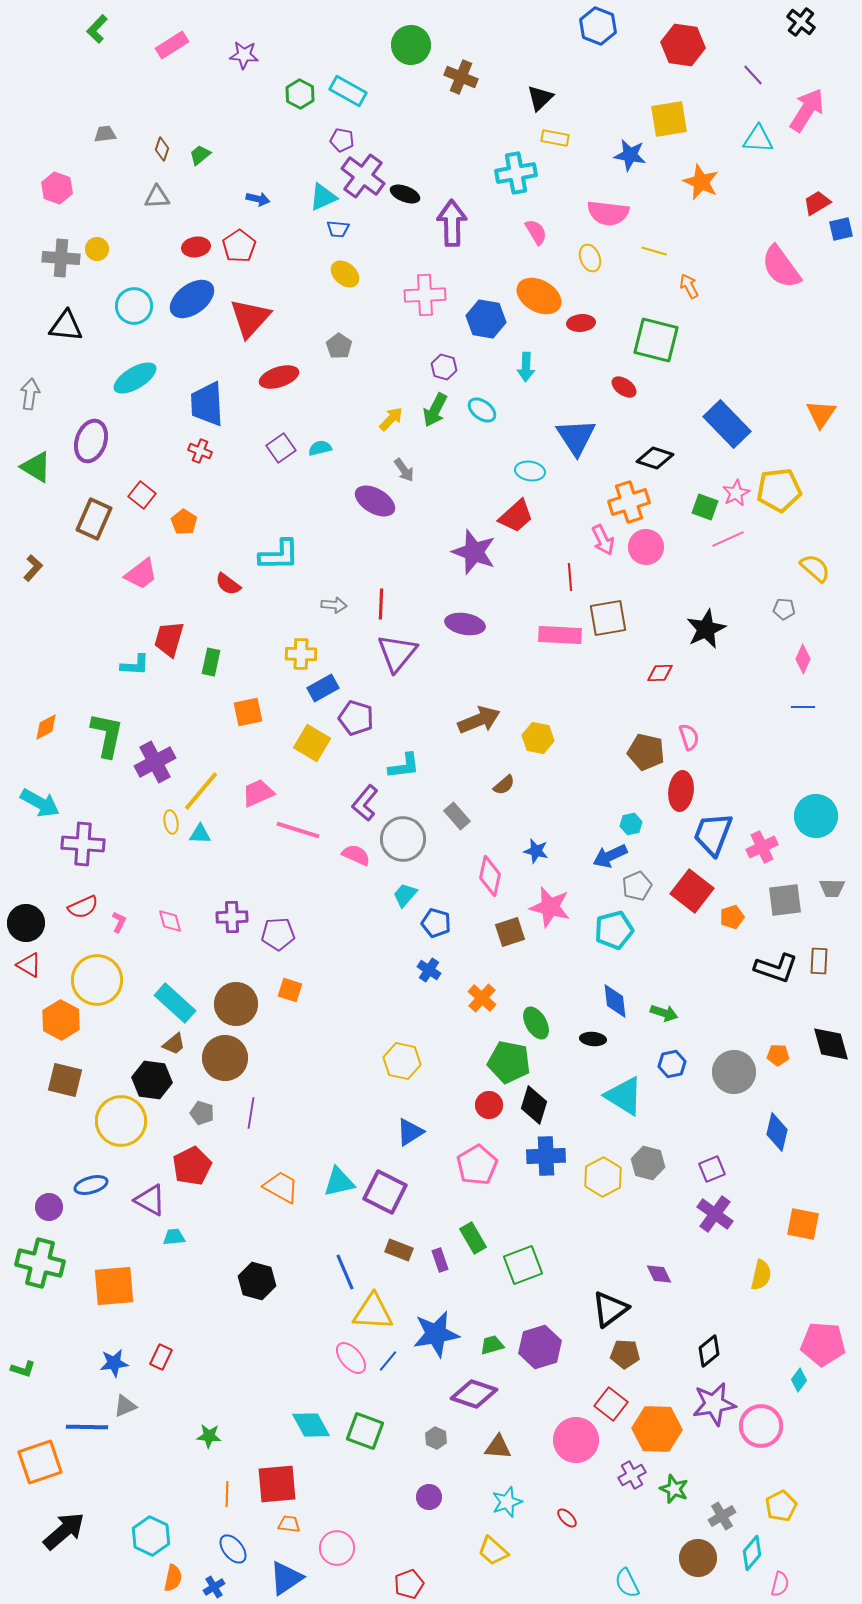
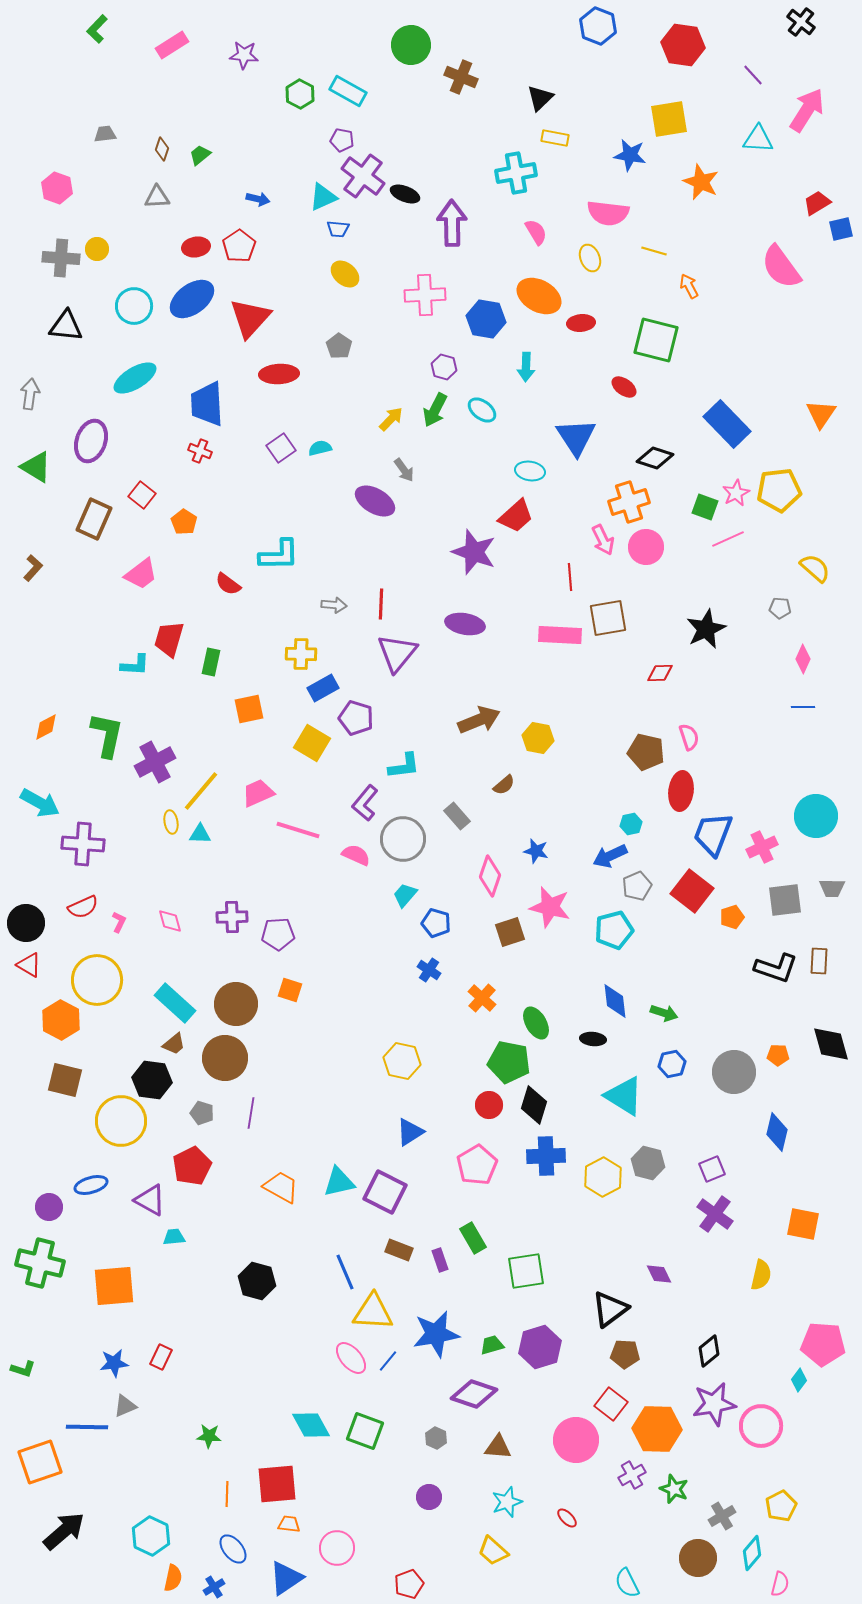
red ellipse at (279, 377): moved 3 px up; rotated 15 degrees clockwise
gray pentagon at (784, 609): moved 4 px left, 1 px up
orange square at (248, 712): moved 1 px right, 3 px up
pink diamond at (490, 876): rotated 6 degrees clockwise
green square at (523, 1265): moved 3 px right, 6 px down; rotated 12 degrees clockwise
